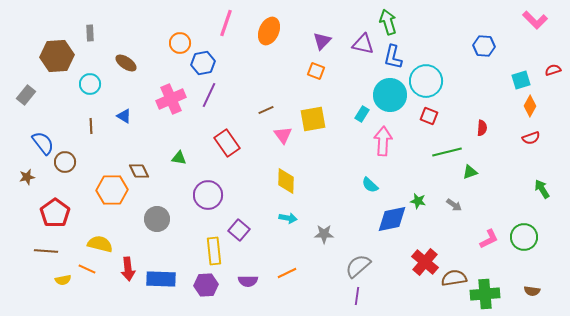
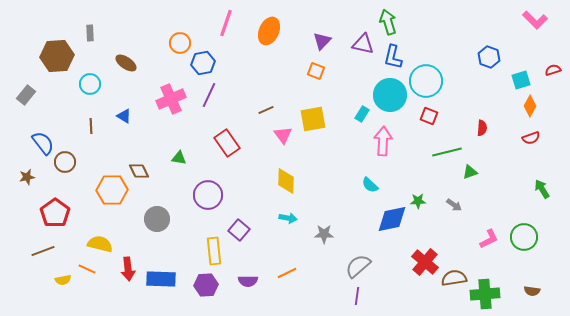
blue hexagon at (484, 46): moved 5 px right, 11 px down; rotated 15 degrees clockwise
green star at (418, 201): rotated 14 degrees counterclockwise
brown line at (46, 251): moved 3 px left; rotated 25 degrees counterclockwise
